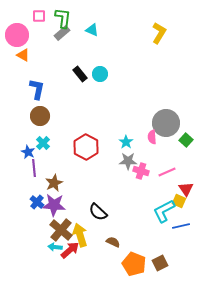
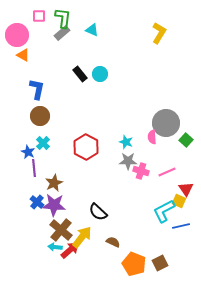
cyan star: rotated 16 degrees counterclockwise
yellow arrow: moved 2 px right, 2 px down; rotated 55 degrees clockwise
